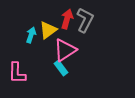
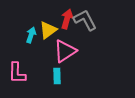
gray L-shape: rotated 55 degrees counterclockwise
pink triangle: moved 1 px down
cyan rectangle: moved 4 px left, 8 px down; rotated 35 degrees clockwise
